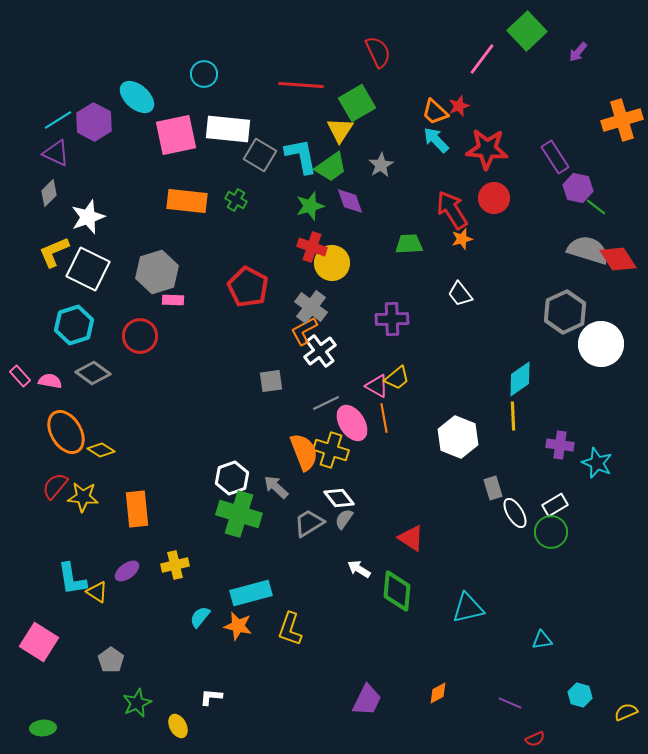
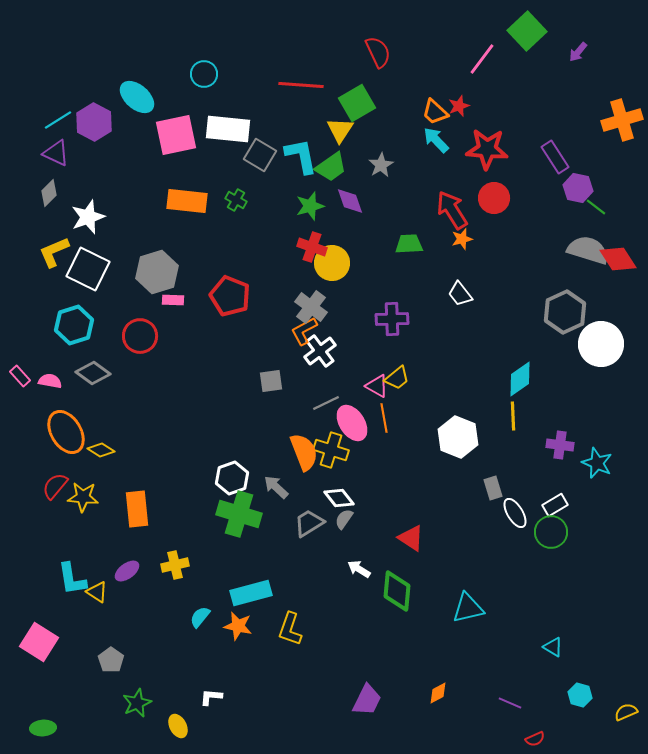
red pentagon at (248, 287): moved 18 px left, 9 px down; rotated 6 degrees counterclockwise
cyan triangle at (542, 640): moved 11 px right, 7 px down; rotated 40 degrees clockwise
